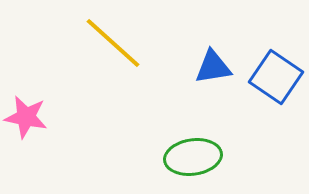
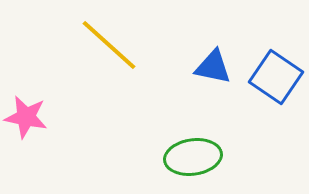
yellow line: moved 4 px left, 2 px down
blue triangle: rotated 21 degrees clockwise
